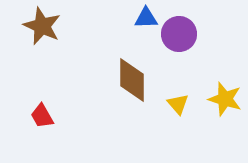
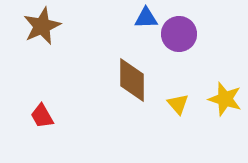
brown star: rotated 24 degrees clockwise
